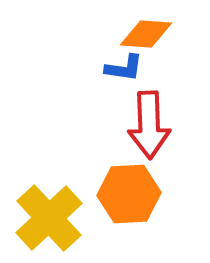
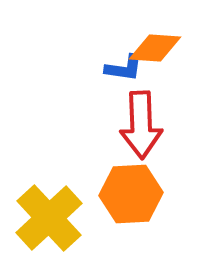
orange diamond: moved 9 px right, 14 px down
red arrow: moved 8 px left
orange hexagon: moved 2 px right
